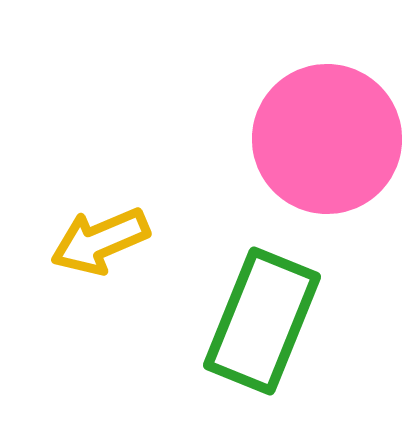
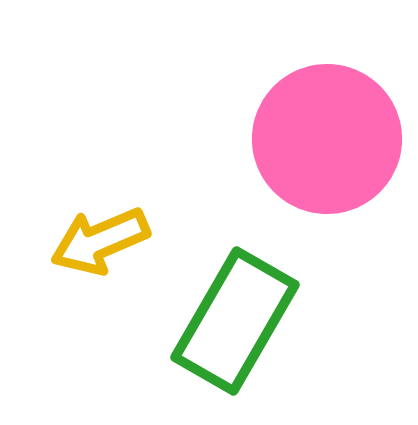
green rectangle: moved 27 px left; rotated 8 degrees clockwise
